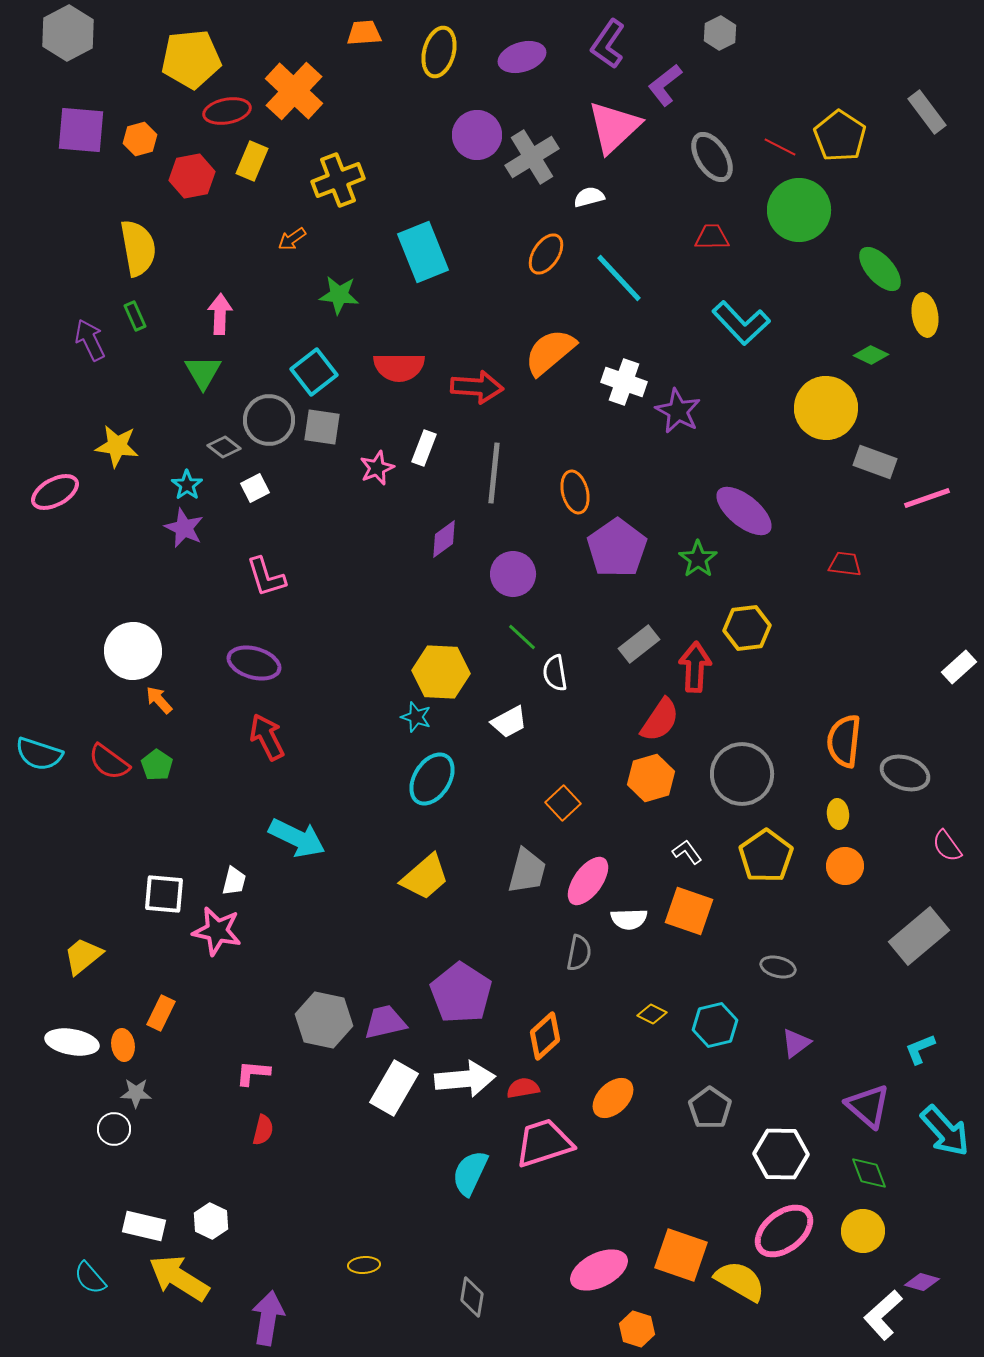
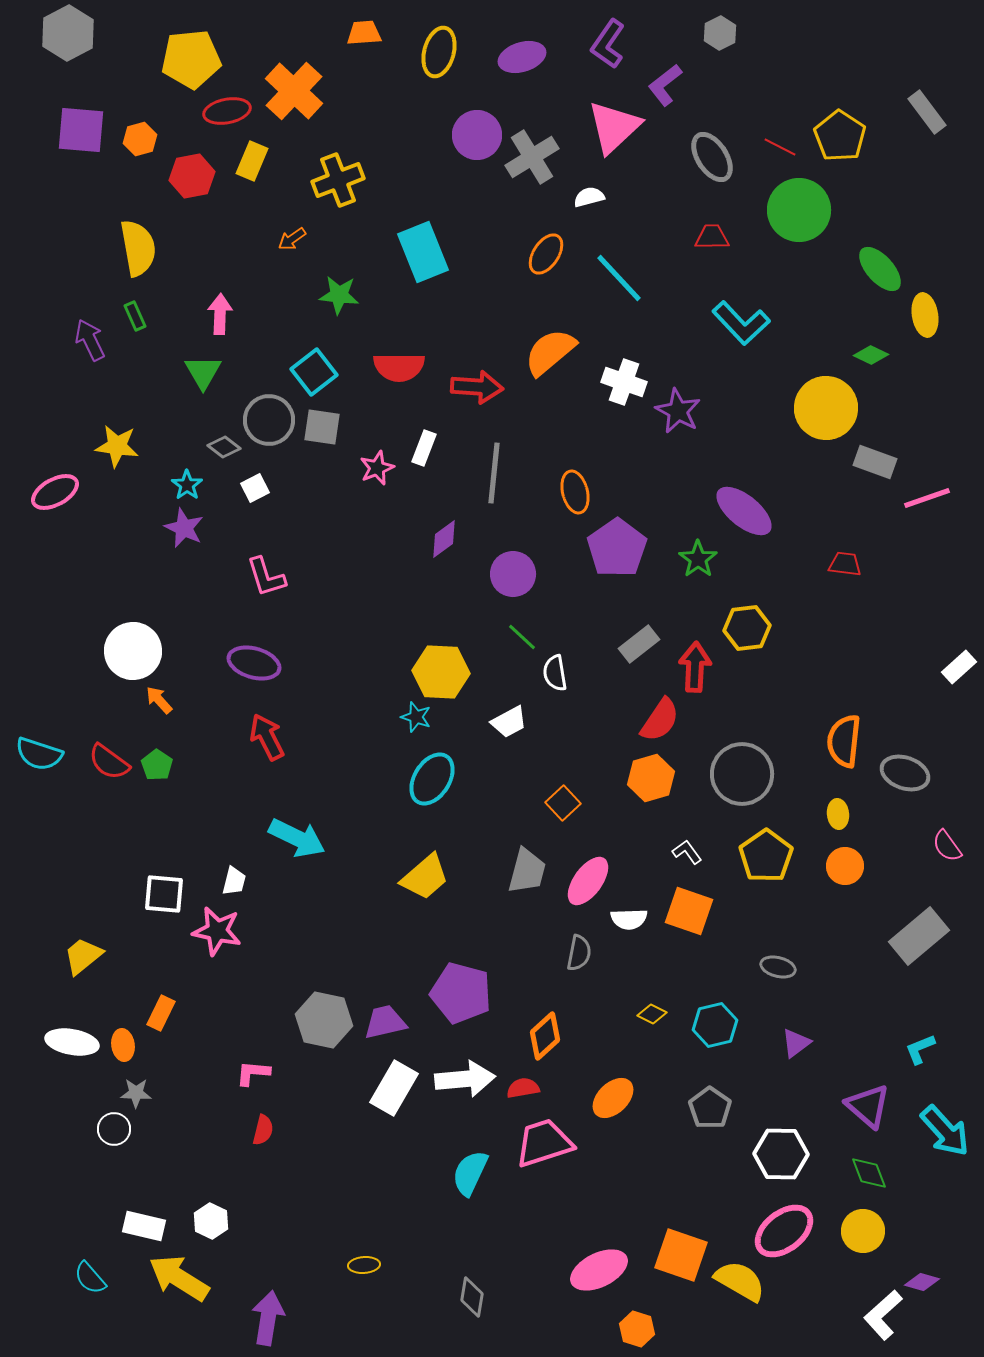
purple pentagon at (461, 993): rotated 18 degrees counterclockwise
